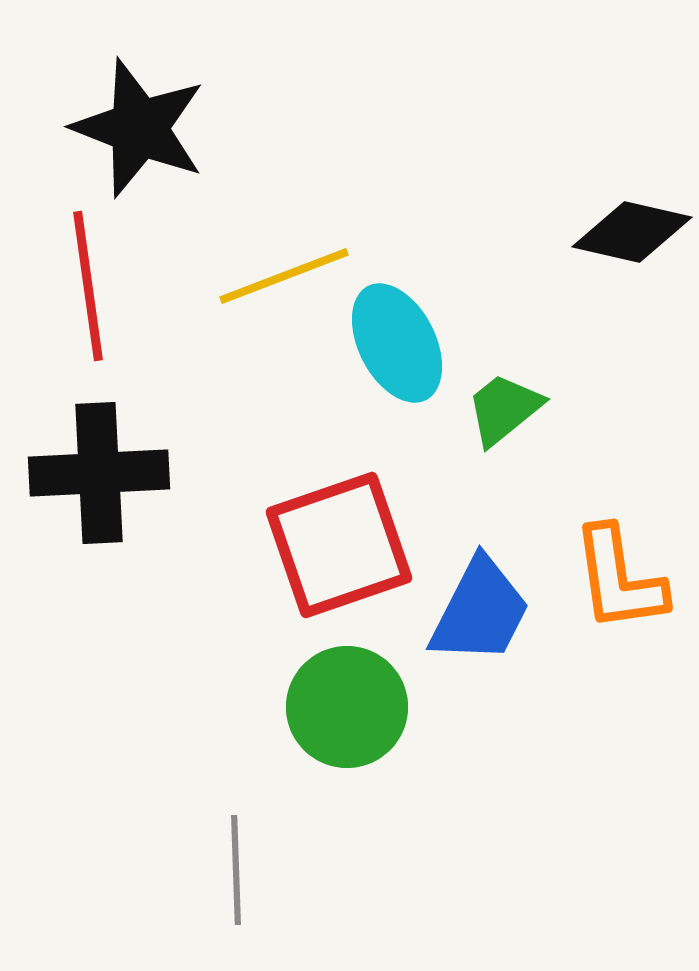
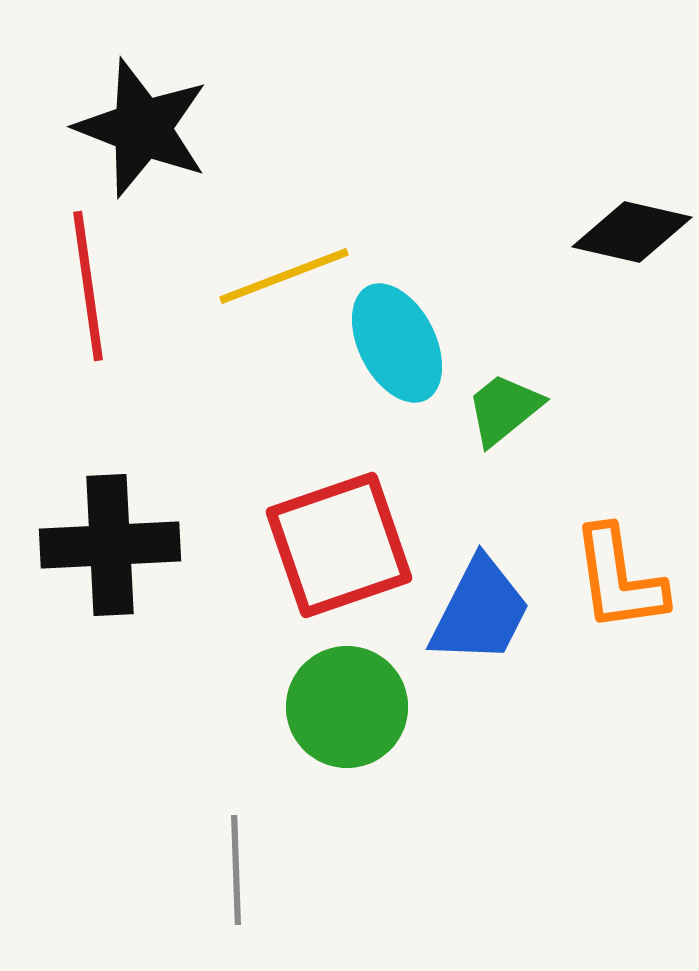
black star: moved 3 px right
black cross: moved 11 px right, 72 px down
